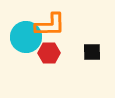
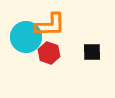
red hexagon: rotated 20 degrees clockwise
